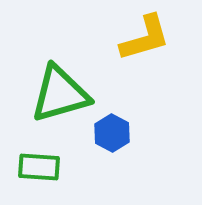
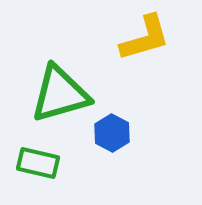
green rectangle: moved 1 px left, 4 px up; rotated 9 degrees clockwise
